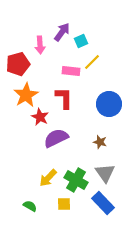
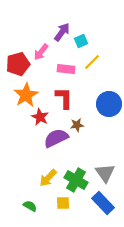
pink arrow: moved 1 px right, 7 px down; rotated 42 degrees clockwise
pink rectangle: moved 5 px left, 2 px up
brown star: moved 23 px left, 17 px up; rotated 24 degrees counterclockwise
yellow square: moved 1 px left, 1 px up
